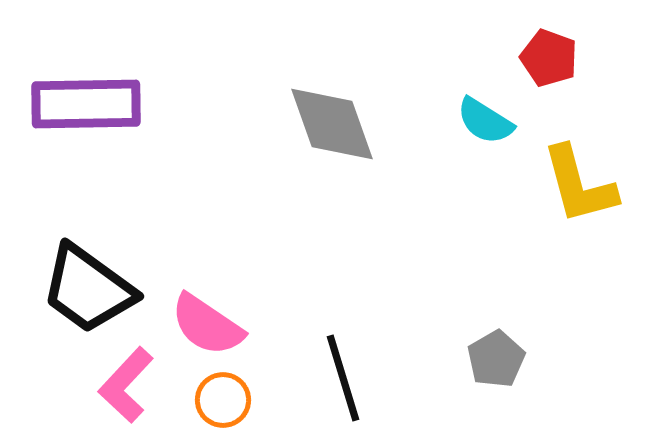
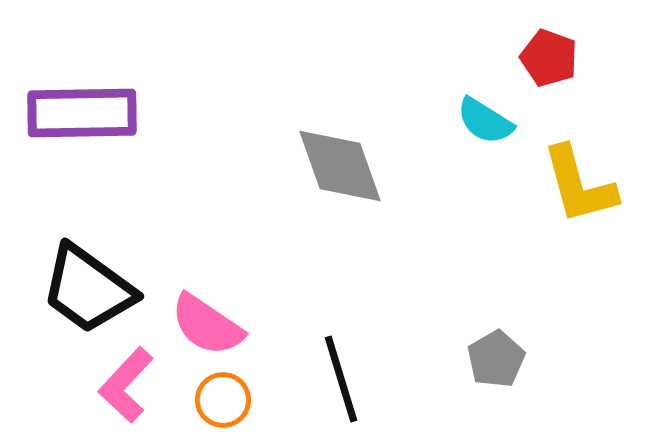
purple rectangle: moved 4 px left, 9 px down
gray diamond: moved 8 px right, 42 px down
black line: moved 2 px left, 1 px down
